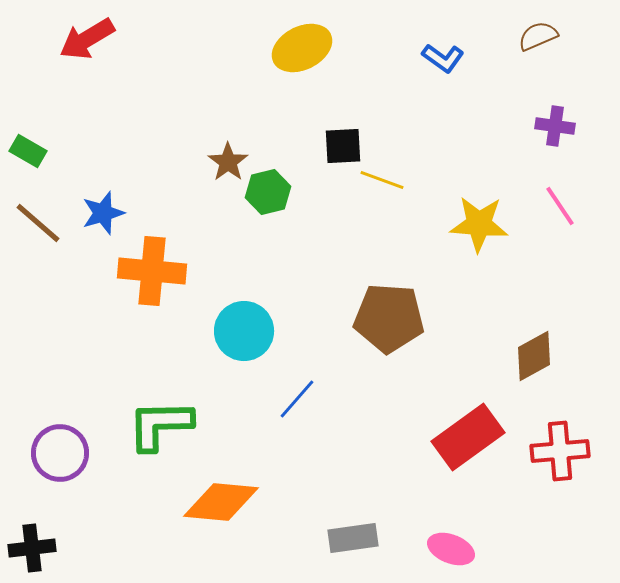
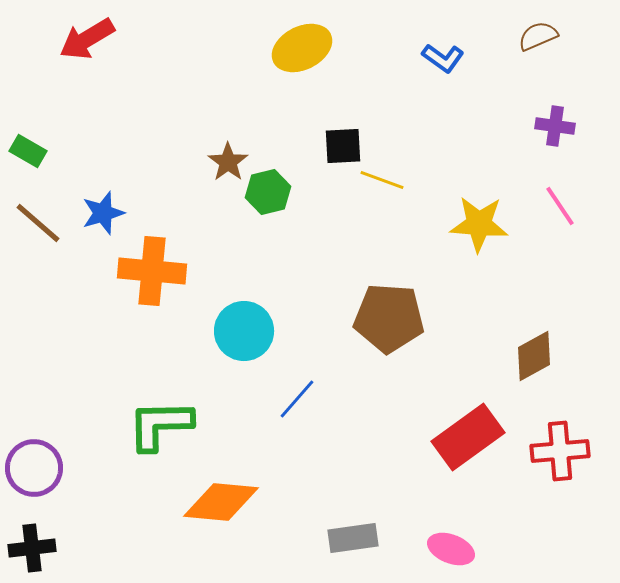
purple circle: moved 26 px left, 15 px down
